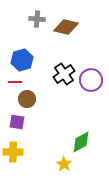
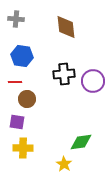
gray cross: moved 21 px left
brown diamond: rotated 70 degrees clockwise
blue hexagon: moved 4 px up; rotated 25 degrees clockwise
black cross: rotated 30 degrees clockwise
purple circle: moved 2 px right, 1 px down
green diamond: rotated 20 degrees clockwise
yellow cross: moved 10 px right, 4 px up
